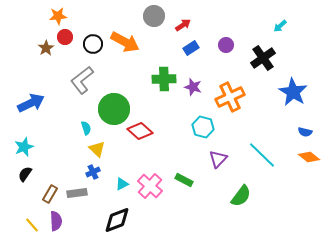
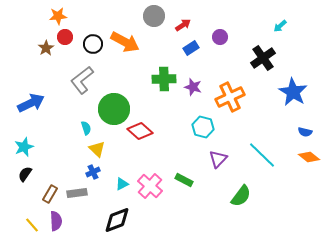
purple circle: moved 6 px left, 8 px up
